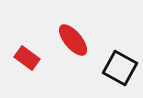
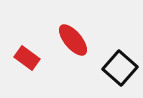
black square: rotated 12 degrees clockwise
